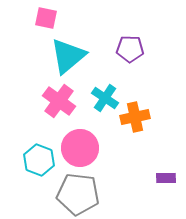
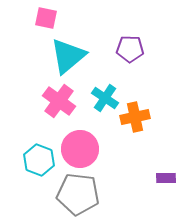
pink circle: moved 1 px down
